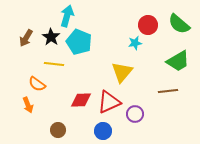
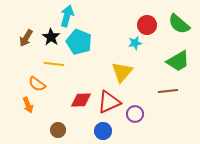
red circle: moved 1 px left
